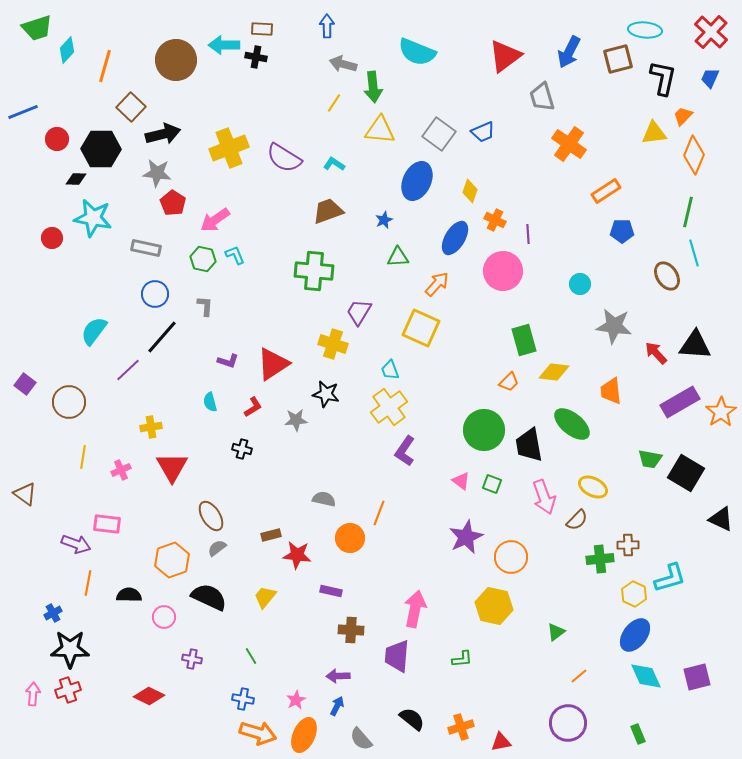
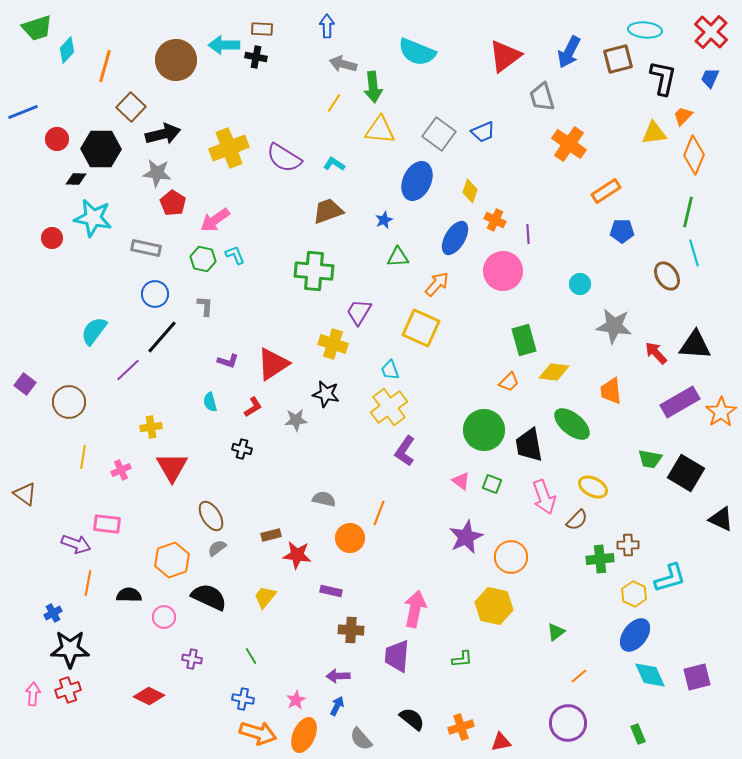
cyan diamond at (646, 676): moved 4 px right, 1 px up
